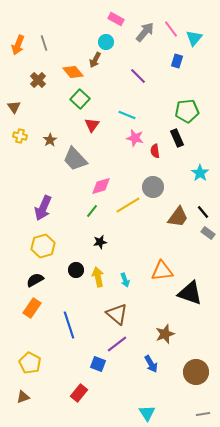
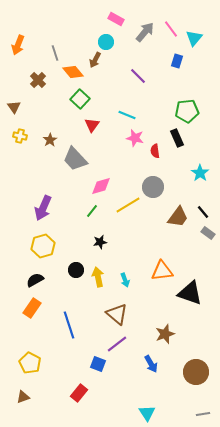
gray line at (44, 43): moved 11 px right, 10 px down
